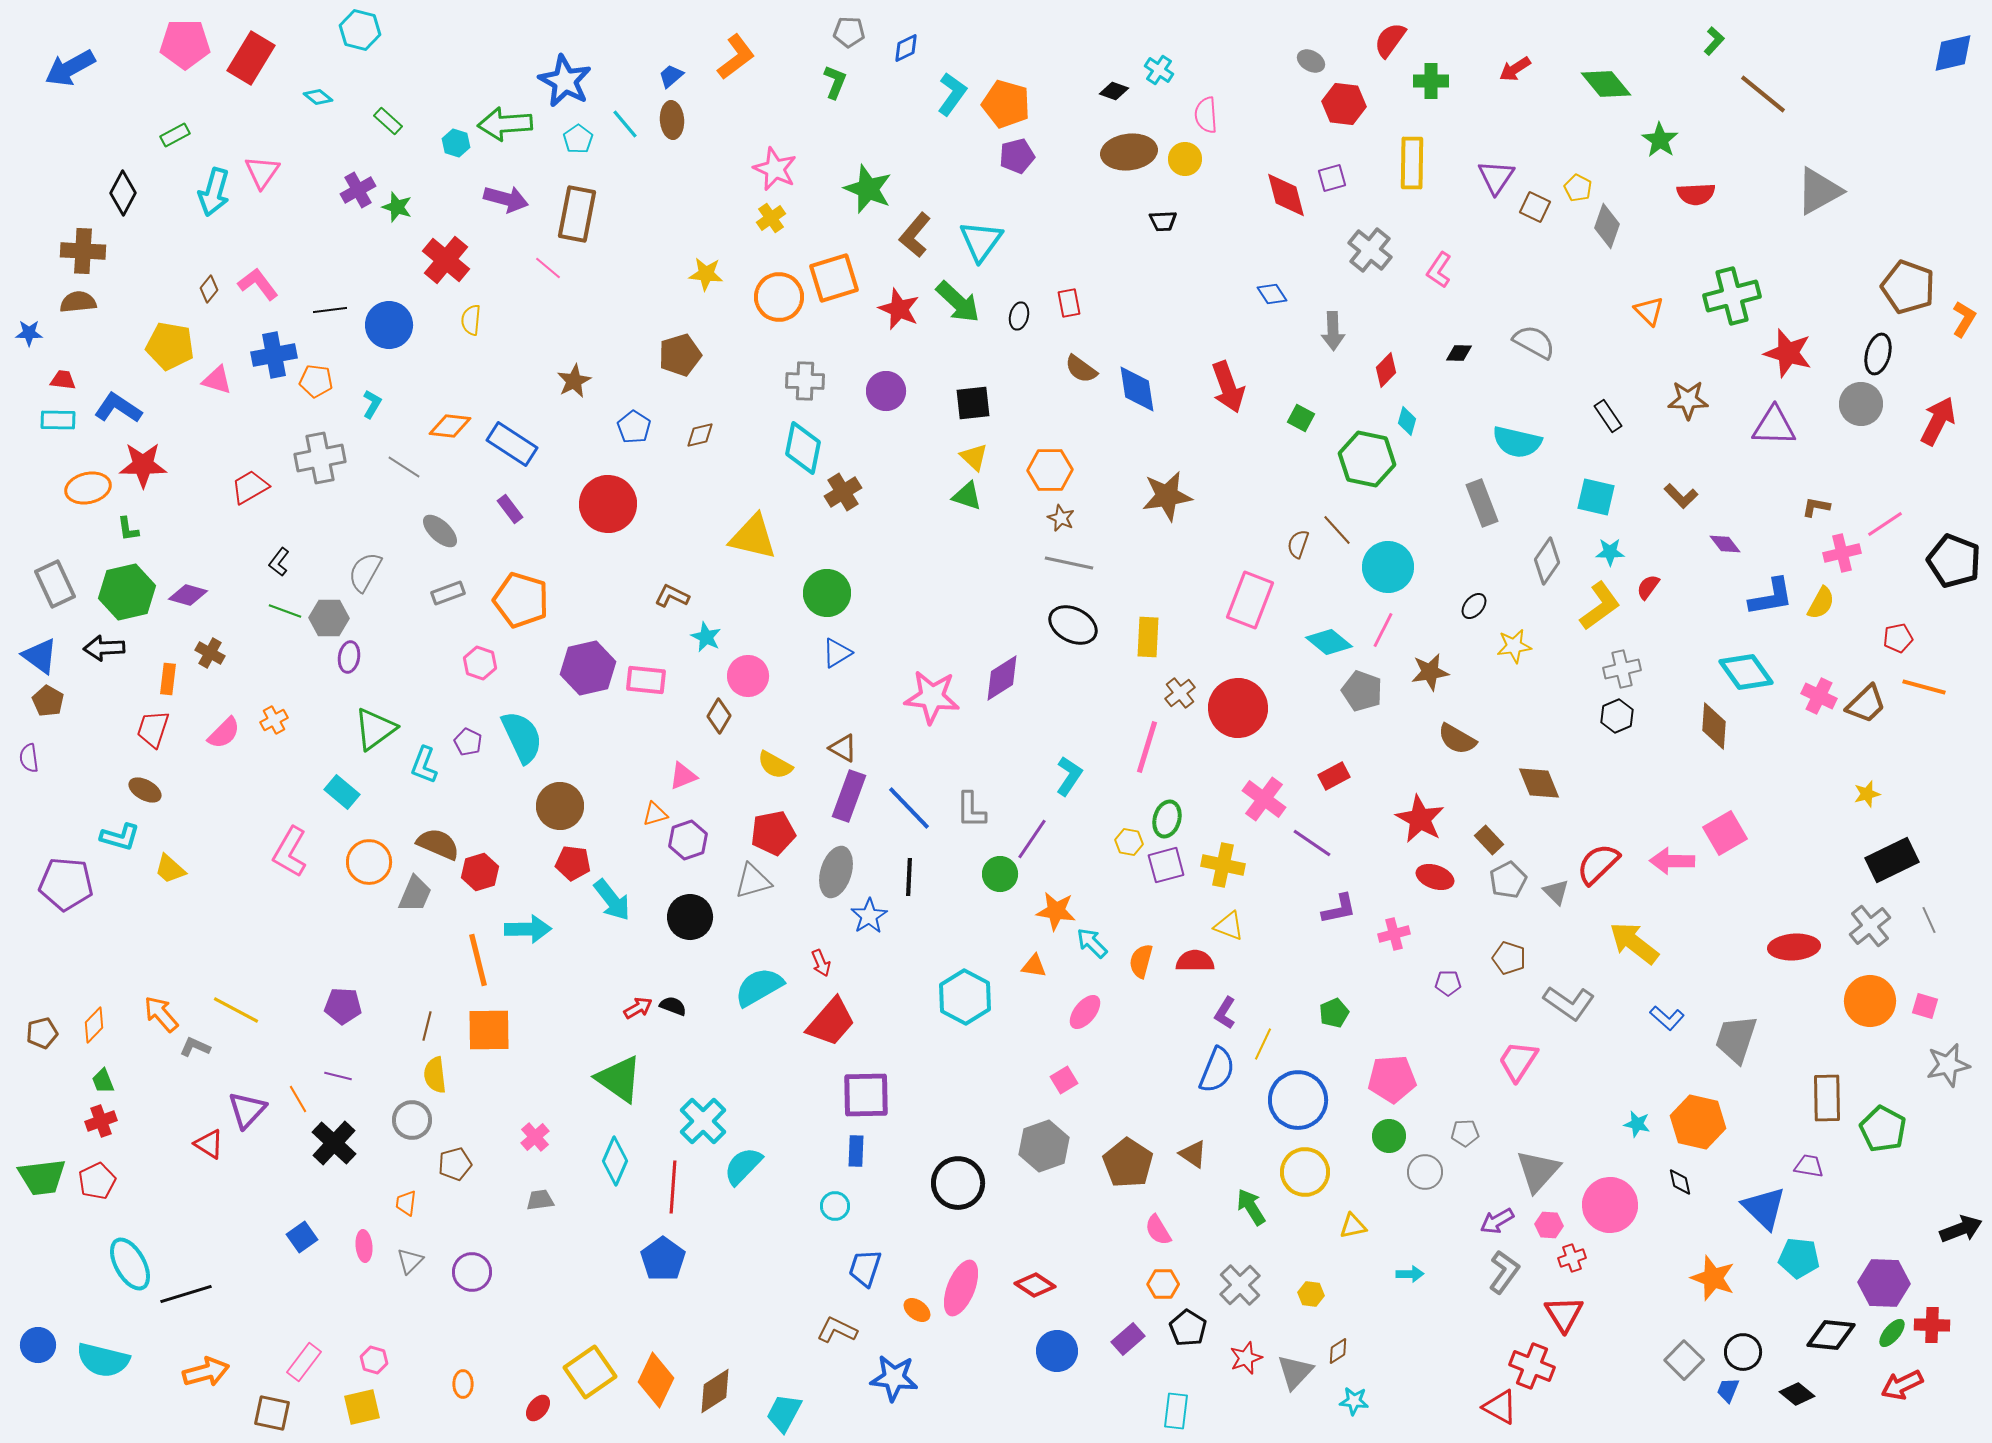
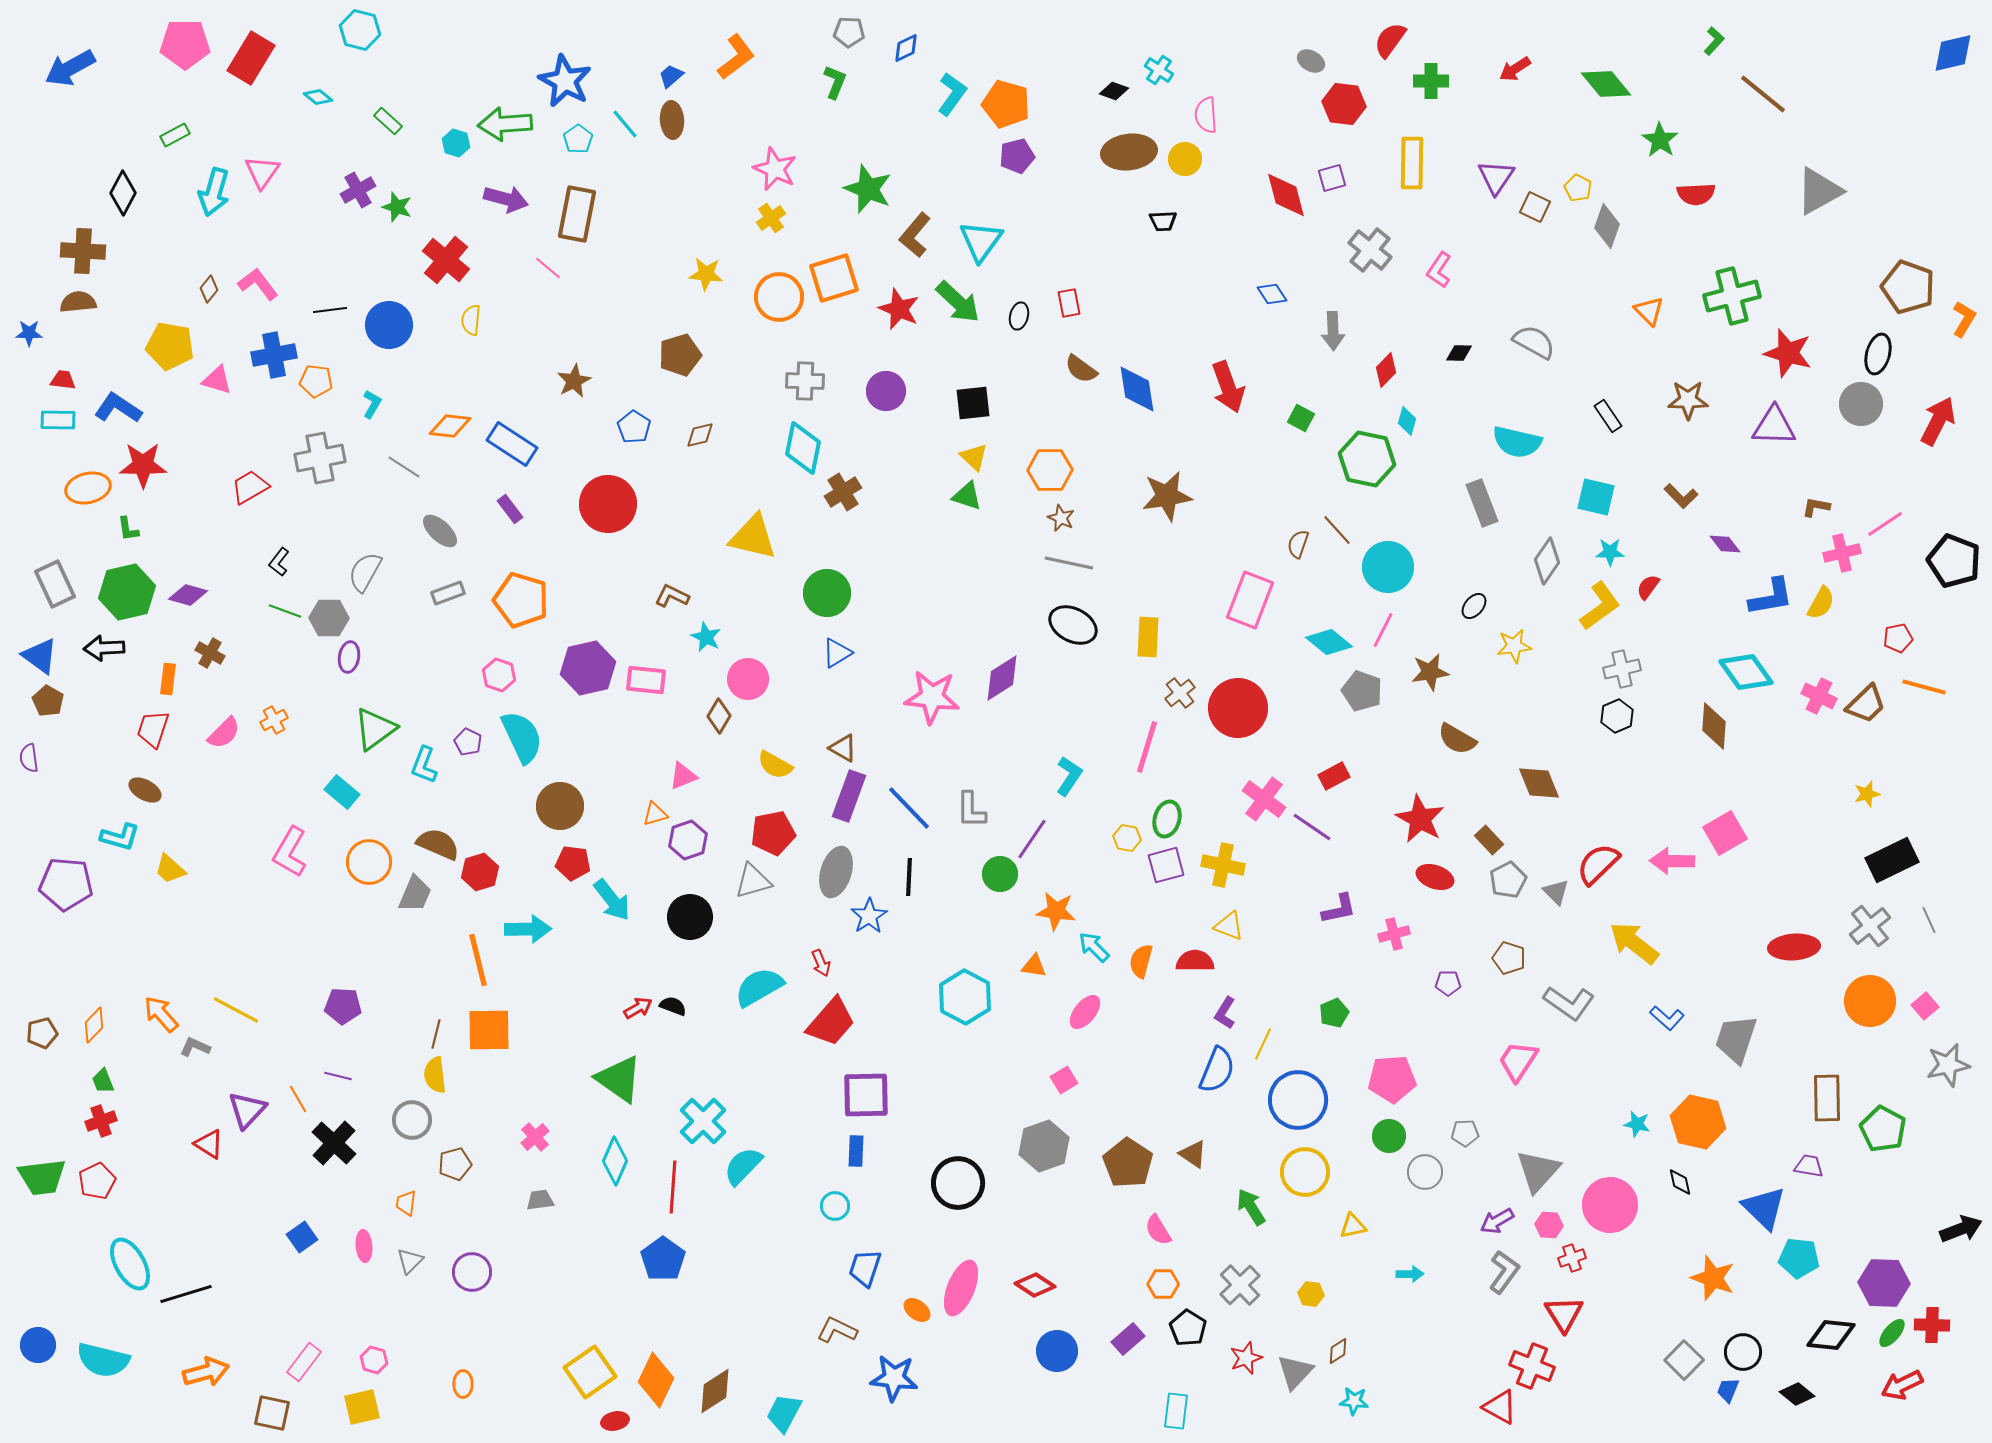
pink hexagon at (480, 663): moved 19 px right, 12 px down
pink circle at (748, 676): moved 3 px down
yellow hexagon at (1129, 842): moved 2 px left, 4 px up
purple line at (1312, 843): moved 16 px up
cyan arrow at (1092, 943): moved 2 px right, 4 px down
pink square at (1925, 1006): rotated 32 degrees clockwise
brown line at (427, 1026): moved 9 px right, 8 px down
red ellipse at (538, 1408): moved 77 px right, 13 px down; rotated 40 degrees clockwise
